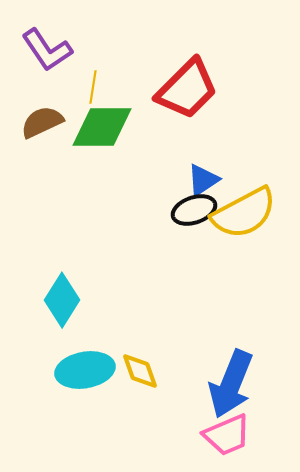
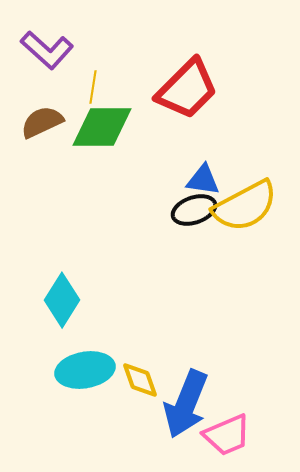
purple L-shape: rotated 14 degrees counterclockwise
blue triangle: rotated 42 degrees clockwise
yellow semicircle: moved 1 px right, 7 px up
yellow diamond: moved 9 px down
blue arrow: moved 45 px left, 20 px down
